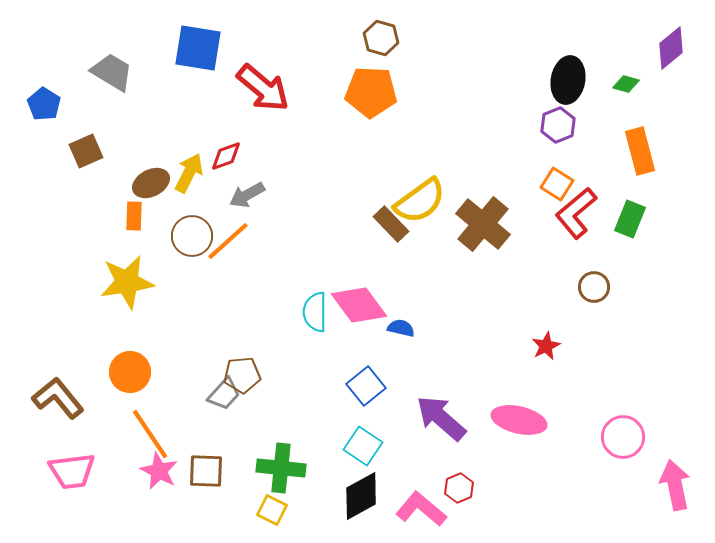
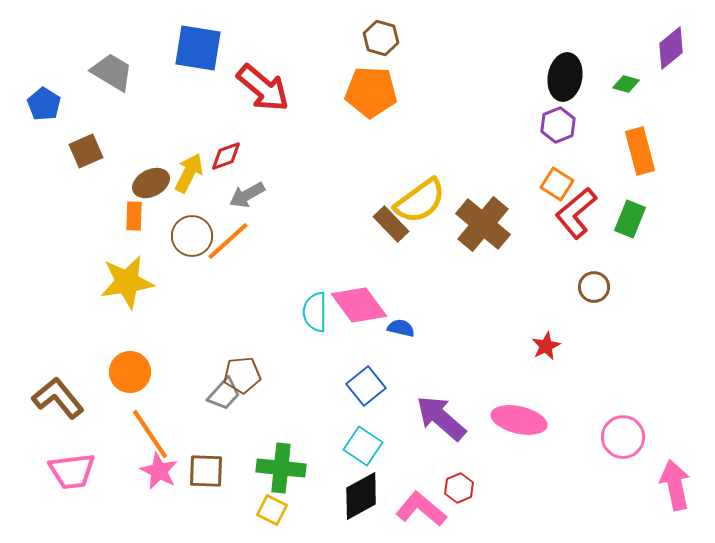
black ellipse at (568, 80): moved 3 px left, 3 px up
